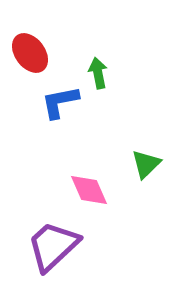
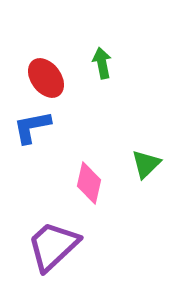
red ellipse: moved 16 px right, 25 px down
green arrow: moved 4 px right, 10 px up
blue L-shape: moved 28 px left, 25 px down
pink diamond: moved 7 px up; rotated 36 degrees clockwise
